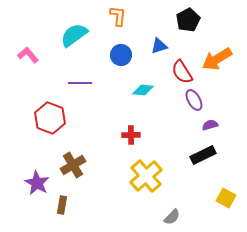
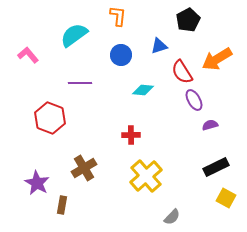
black rectangle: moved 13 px right, 12 px down
brown cross: moved 11 px right, 3 px down
